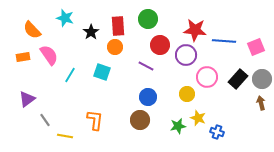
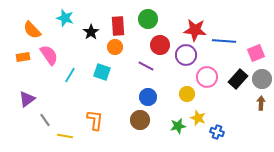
pink square: moved 6 px down
brown arrow: rotated 16 degrees clockwise
